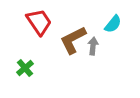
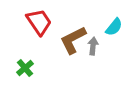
cyan semicircle: moved 1 px right, 3 px down
